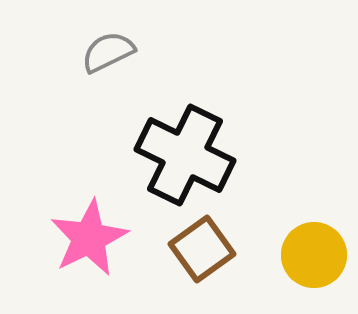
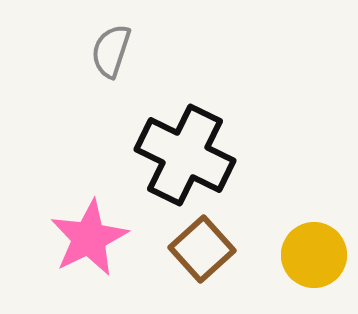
gray semicircle: moved 3 px right, 1 px up; rotated 46 degrees counterclockwise
brown square: rotated 6 degrees counterclockwise
